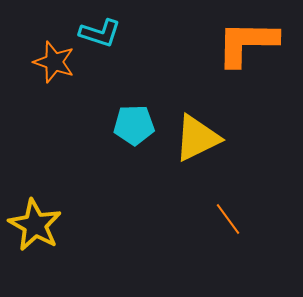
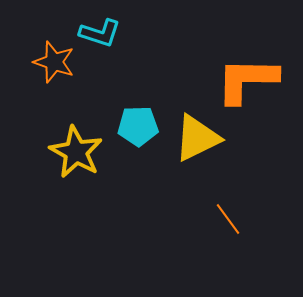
orange L-shape: moved 37 px down
cyan pentagon: moved 4 px right, 1 px down
yellow star: moved 41 px right, 73 px up
